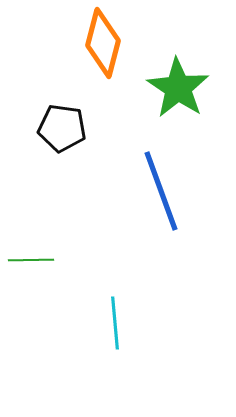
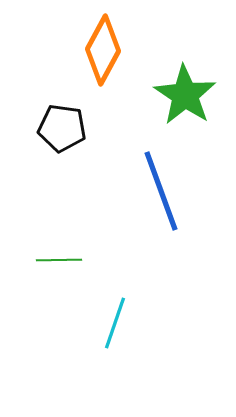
orange diamond: moved 7 px down; rotated 14 degrees clockwise
green star: moved 7 px right, 7 px down
green line: moved 28 px right
cyan line: rotated 24 degrees clockwise
